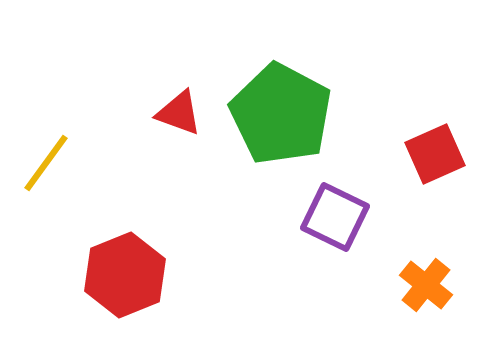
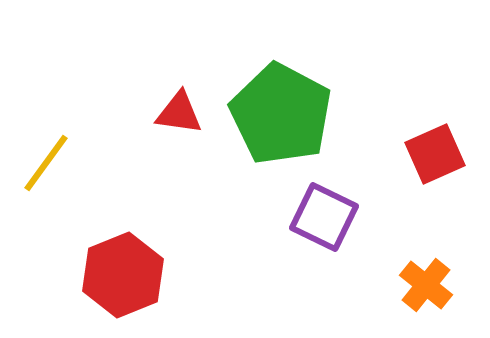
red triangle: rotated 12 degrees counterclockwise
purple square: moved 11 px left
red hexagon: moved 2 px left
